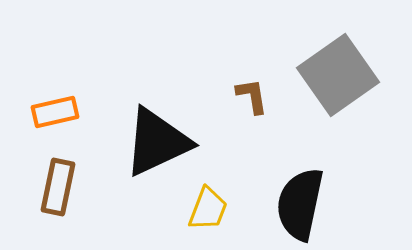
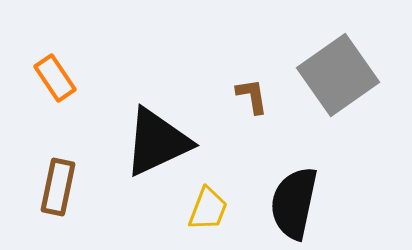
orange rectangle: moved 34 px up; rotated 69 degrees clockwise
black semicircle: moved 6 px left, 1 px up
